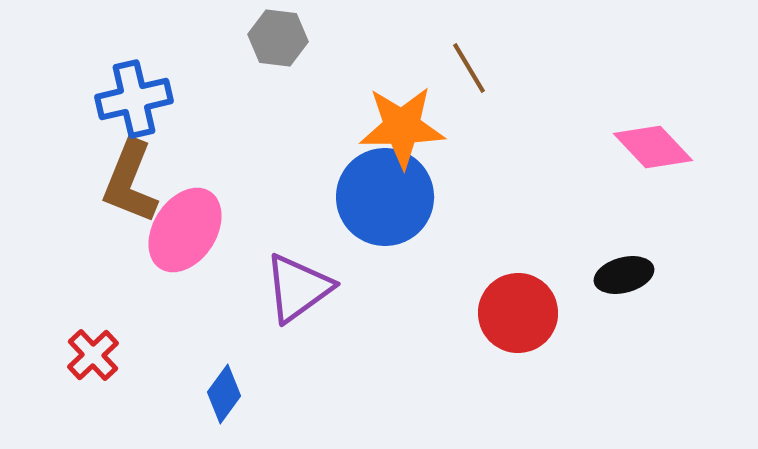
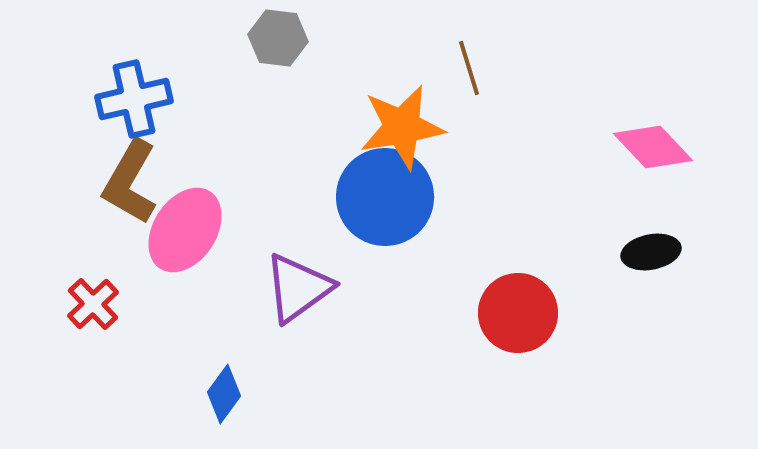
brown line: rotated 14 degrees clockwise
orange star: rotated 8 degrees counterclockwise
brown L-shape: rotated 8 degrees clockwise
black ellipse: moved 27 px right, 23 px up; rotated 4 degrees clockwise
red cross: moved 51 px up
